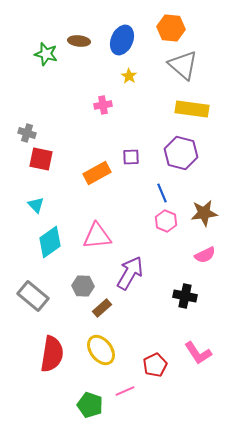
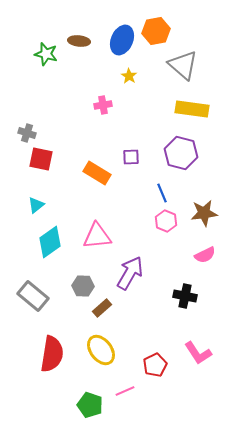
orange hexagon: moved 15 px left, 3 px down; rotated 16 degrees counterclockwise
orange rectangle: rotated 60 degrees clockwise
cyan triangle: rotated 36 degrees clockwise
